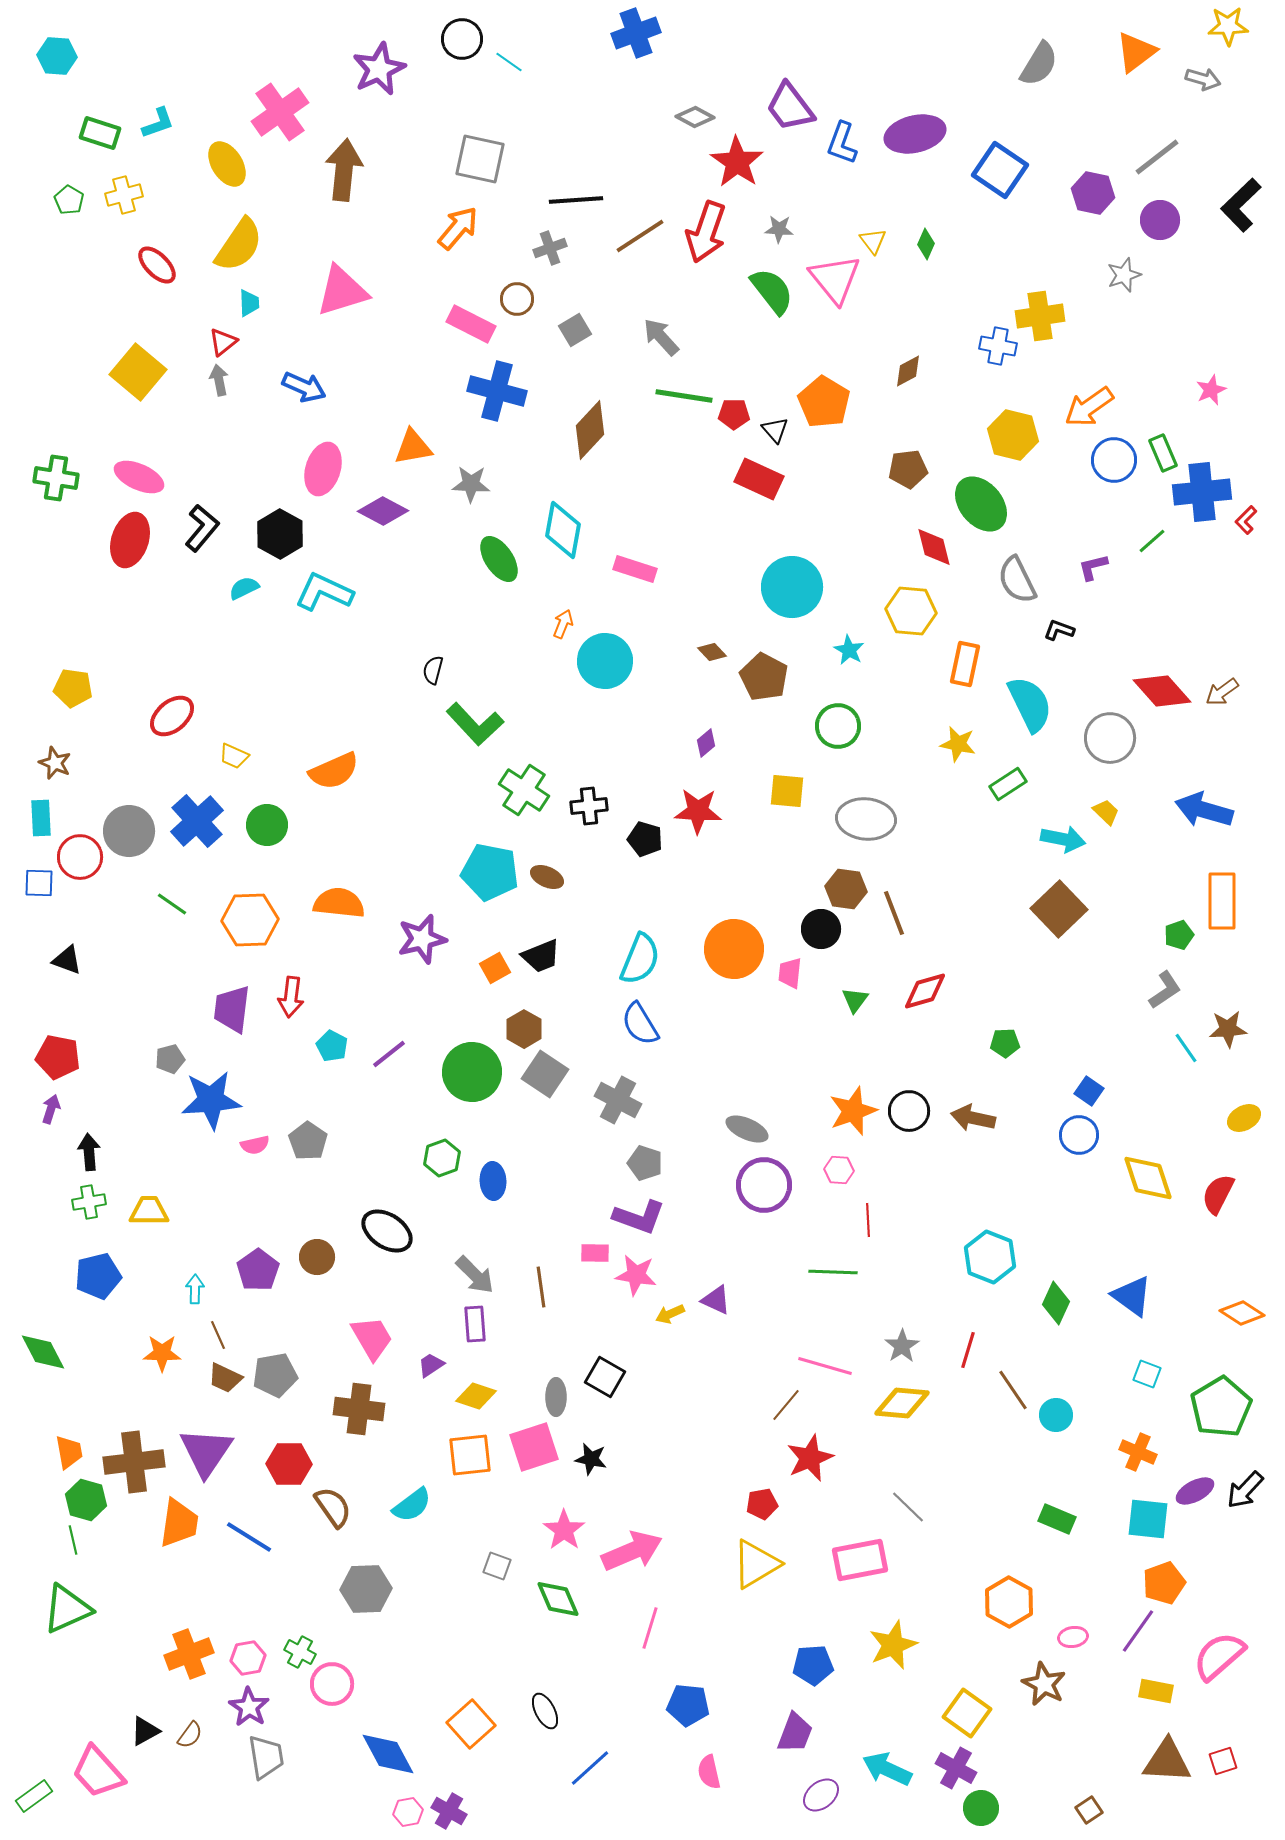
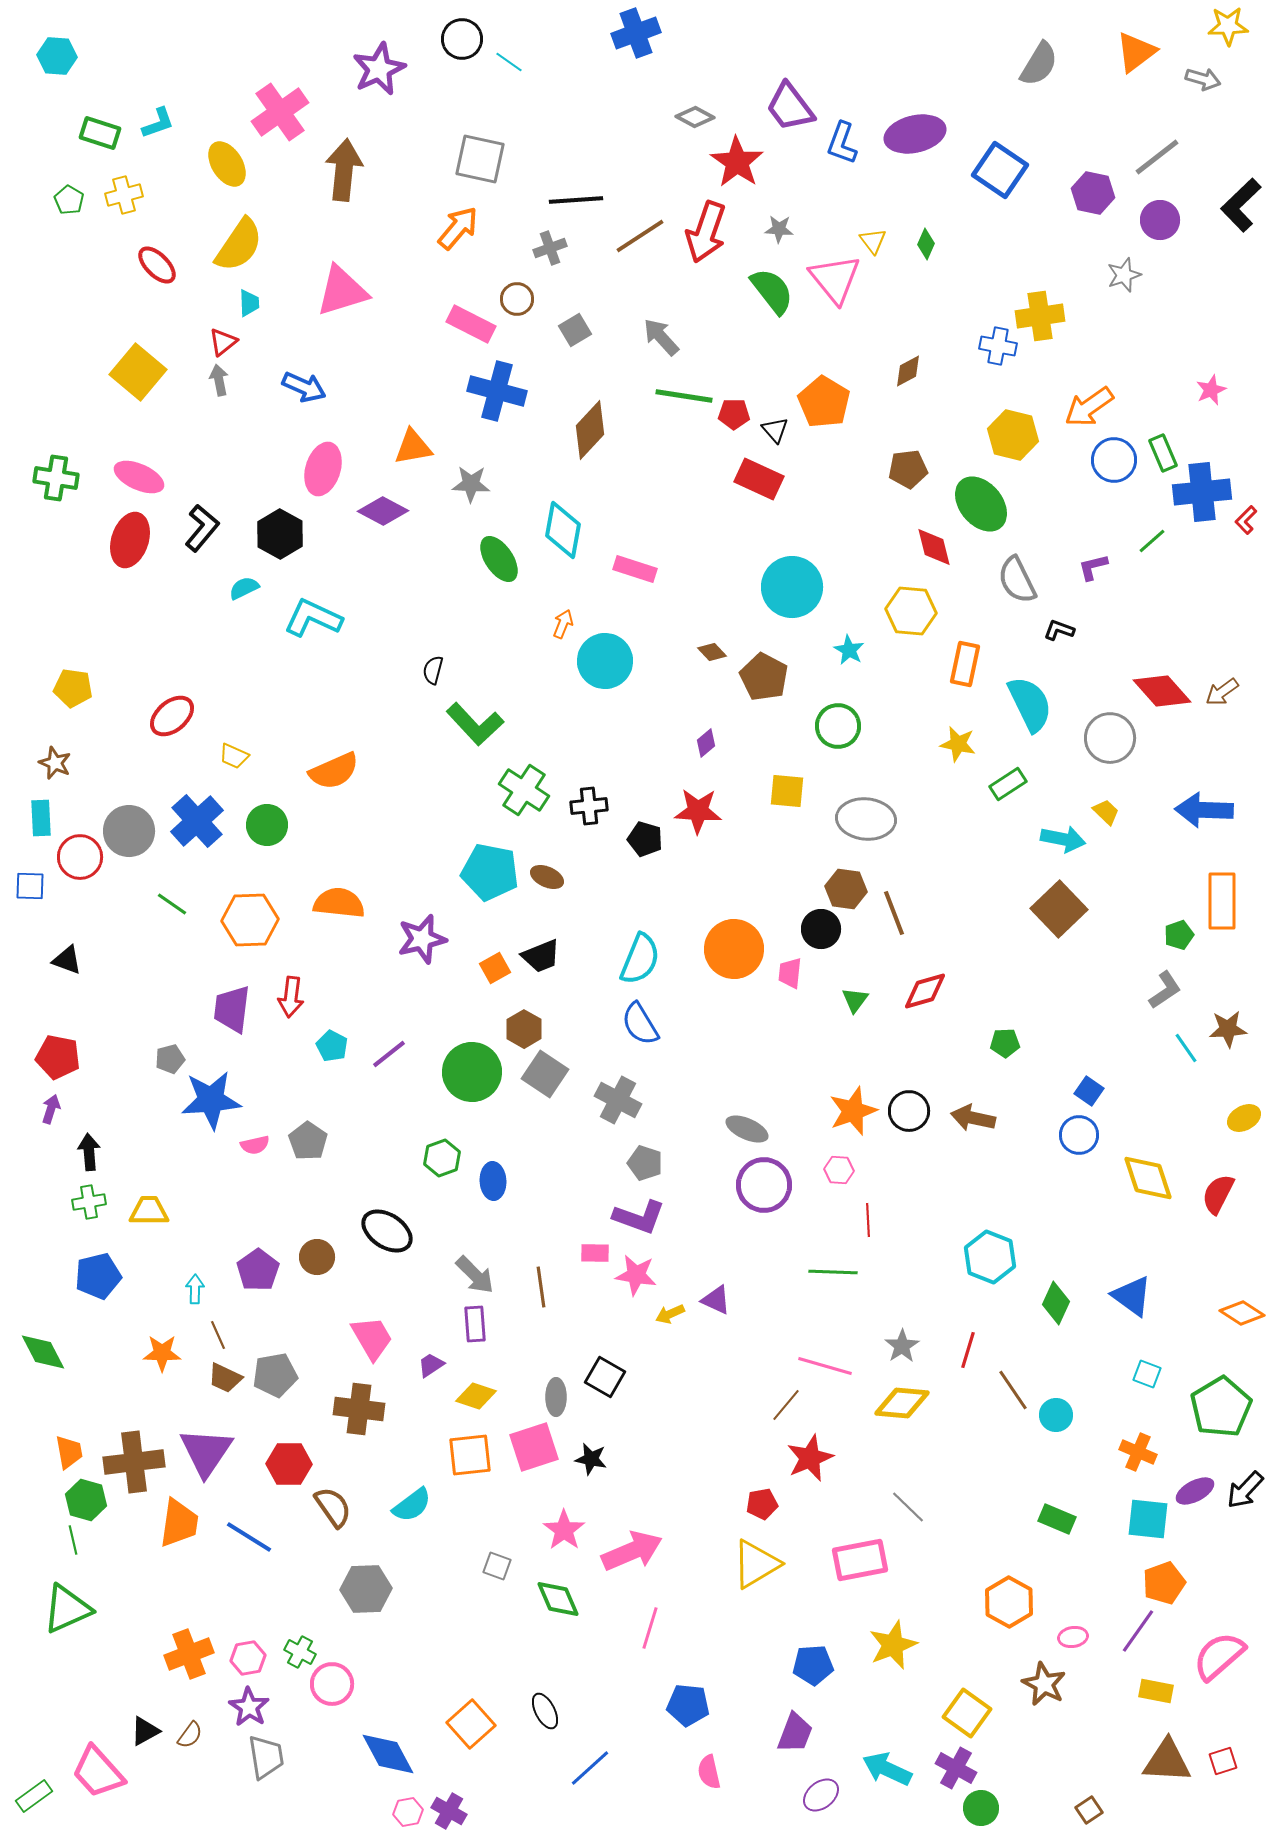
cyan L-shape at (324, 592): moved 11 px left, 26 px down
blue arrow at (1204, 810): rotated 14 degrees counterclockwise
blue square at (39, 883): moved 9 px left, 3 px down
